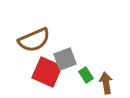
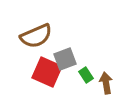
brown semicircle: moved 2 px right, 4 px up
